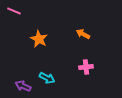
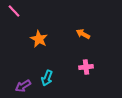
pink line: rotated 24 degrees clockwise
cyan arrow: rotated 84 degrees clockwise
purple arrow: rotated 56 degrees counterclockwise
